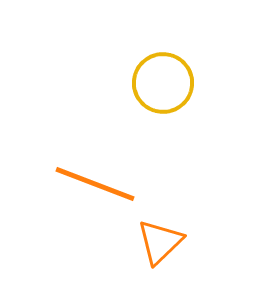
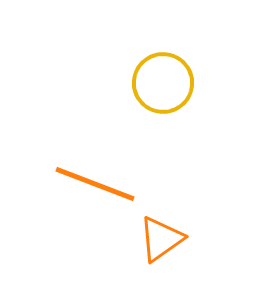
orange triangle: moved 1 px right, 3 px up; rotated 9 degrees clockwise
